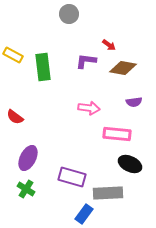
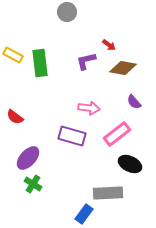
gray circle: moved 2 px left, 2 px up
purple L-shape: rotated 20 degrees counterclockwise
green rectangle: moved 3 px left, 4 px up
purple semicircle: rotated 56 degrees clockwise
pink rectangle: rotated 44 degrees counterclockwise
purple ellipse: rotated 15 degrees clockwise
purple rectangle: moved 41 px up
green cross: moved 7 px right, 5 px up
